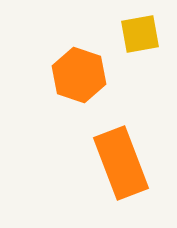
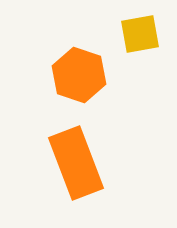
orange rectangle: moved 45 px left
